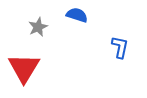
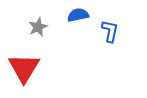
blue semicircle: moved 1 px right; rotated 30 degrees counterclockwise
blue L-shape: moved 10 px left, 16 px up
